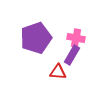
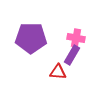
purple pentagon: moved 5 px left; rotated 20 degrees clockwise
